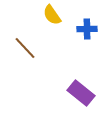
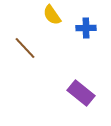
blue cross: moved 1 px left, 1 px up
